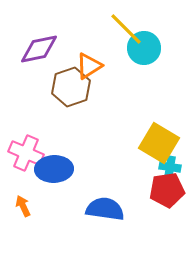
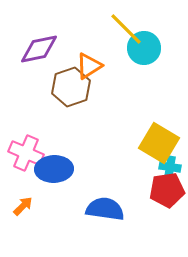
orange arrow: rotated 70 degrees clockwise
